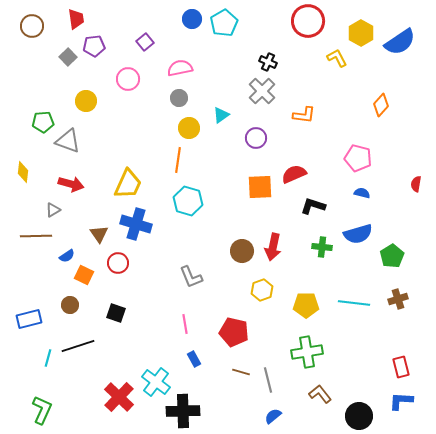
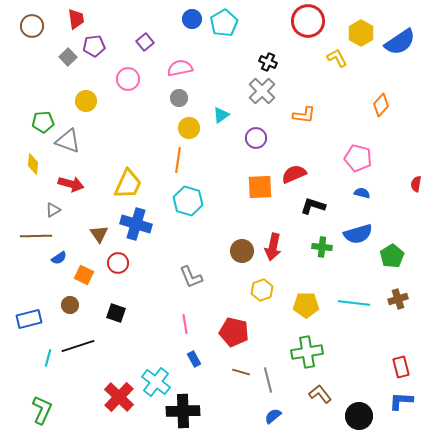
yellow diamond at (23, 172): moved 10 px right, 8 px up
blue semicircle at (67, 256): moved 8 px left, 2 px down
